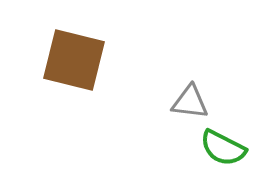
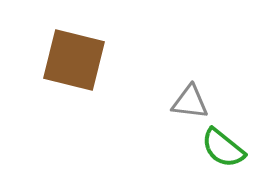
green semicircle: rotated 12 degrees clockwise
